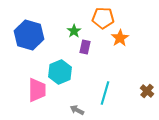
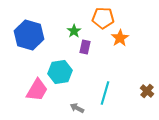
cyan hexagon: rotated 15 degrees clockwise
pink trapezoid: rotated 30 degrees clockwise
gray arrow: moved 2 px up
